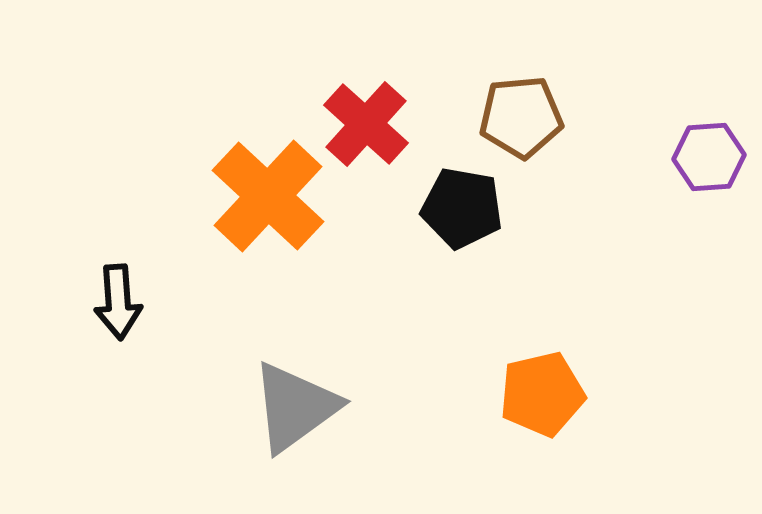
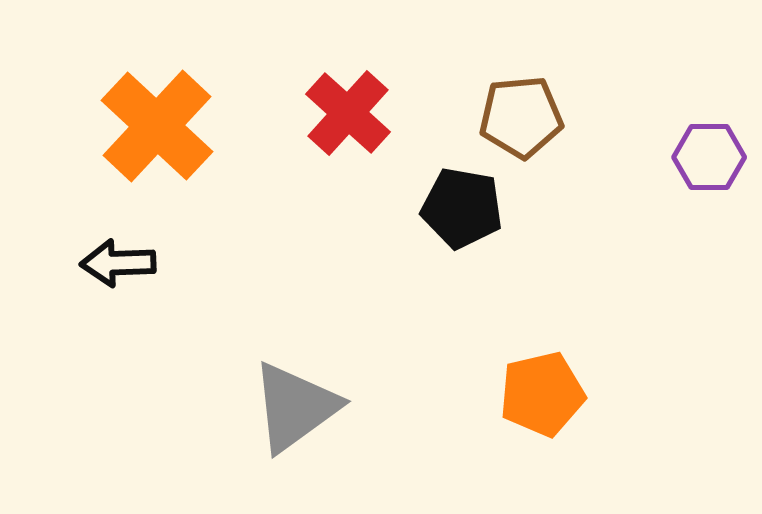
red cross: moved 18 px left, 11 px up
purple hexagon: rotated 4 degrees clockwise
orange cross: moved 111 px left, 70 px up
black arrow: moved 39 px up; rotated 92 degrees clockwise
